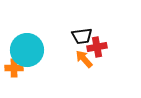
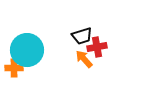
black trapezoid: rotated 10 degrees counterclockwise
